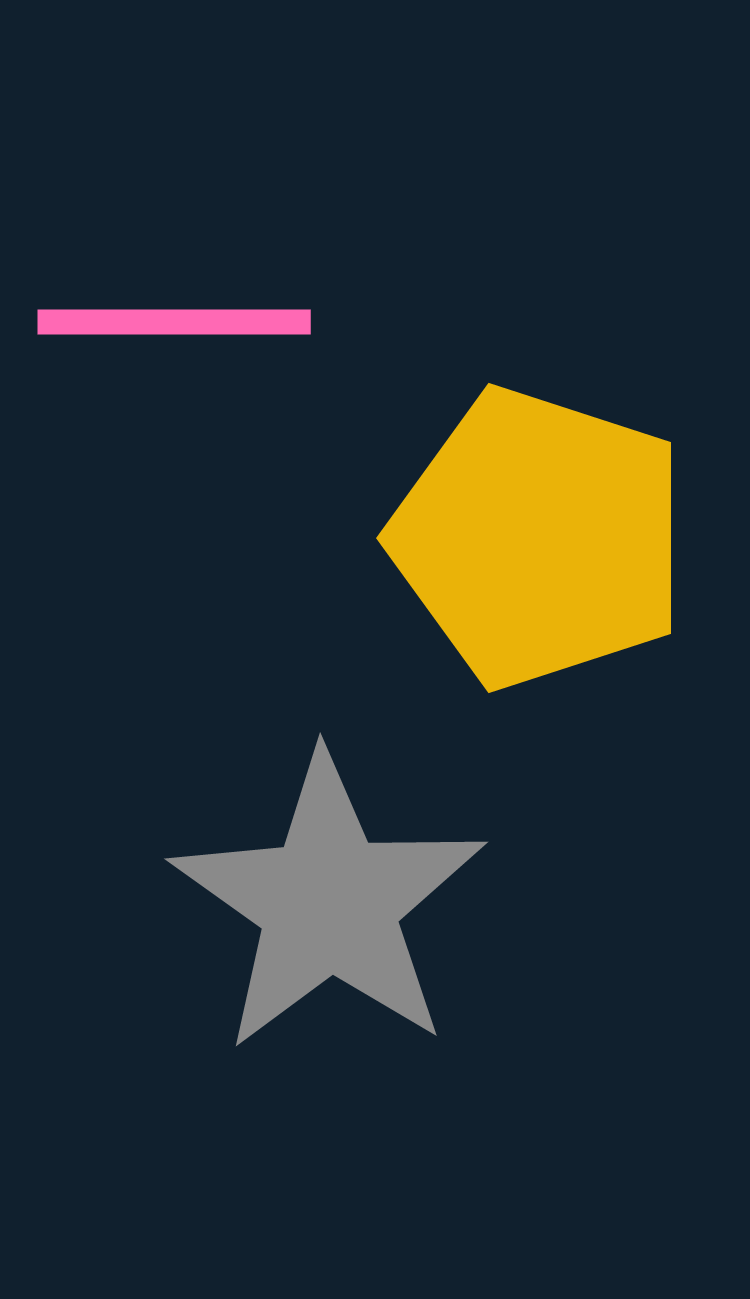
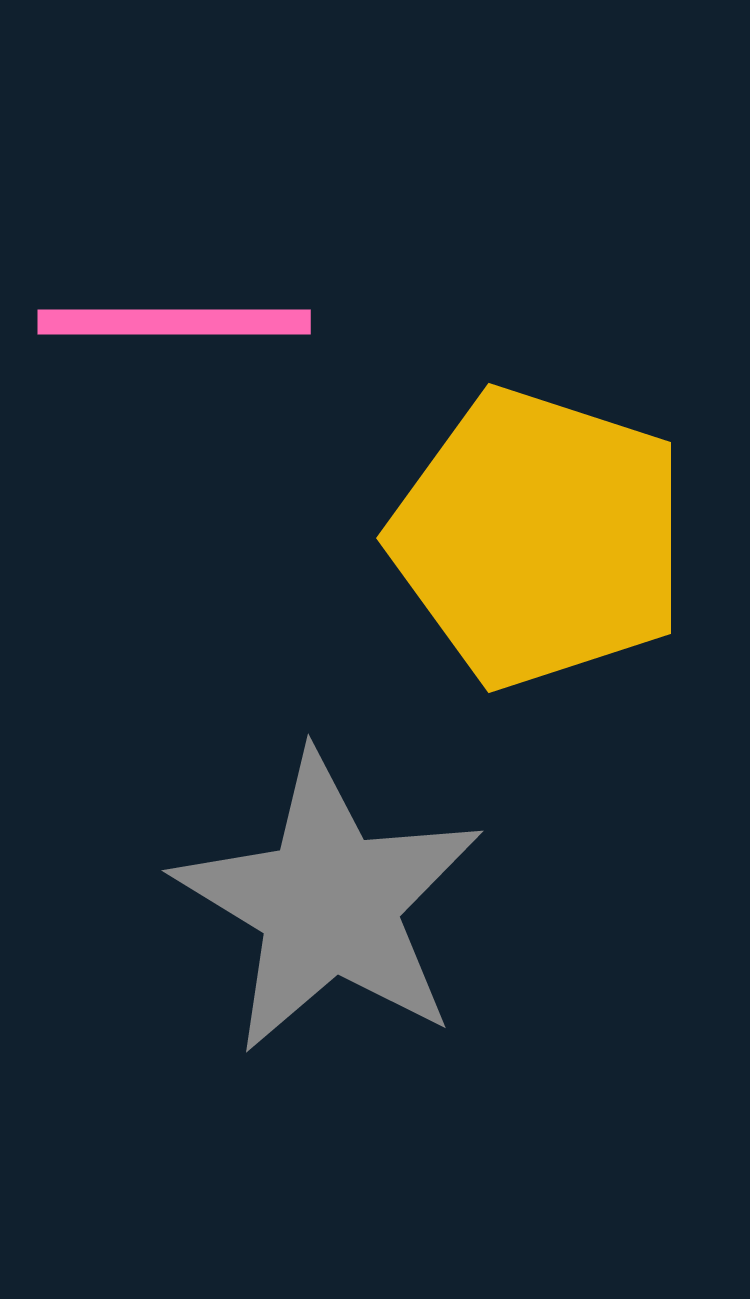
gray star: rotated 4 degrees counterclockwise
